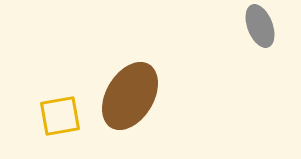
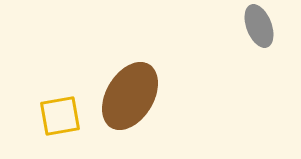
gray ellipse: moved 1 px left
